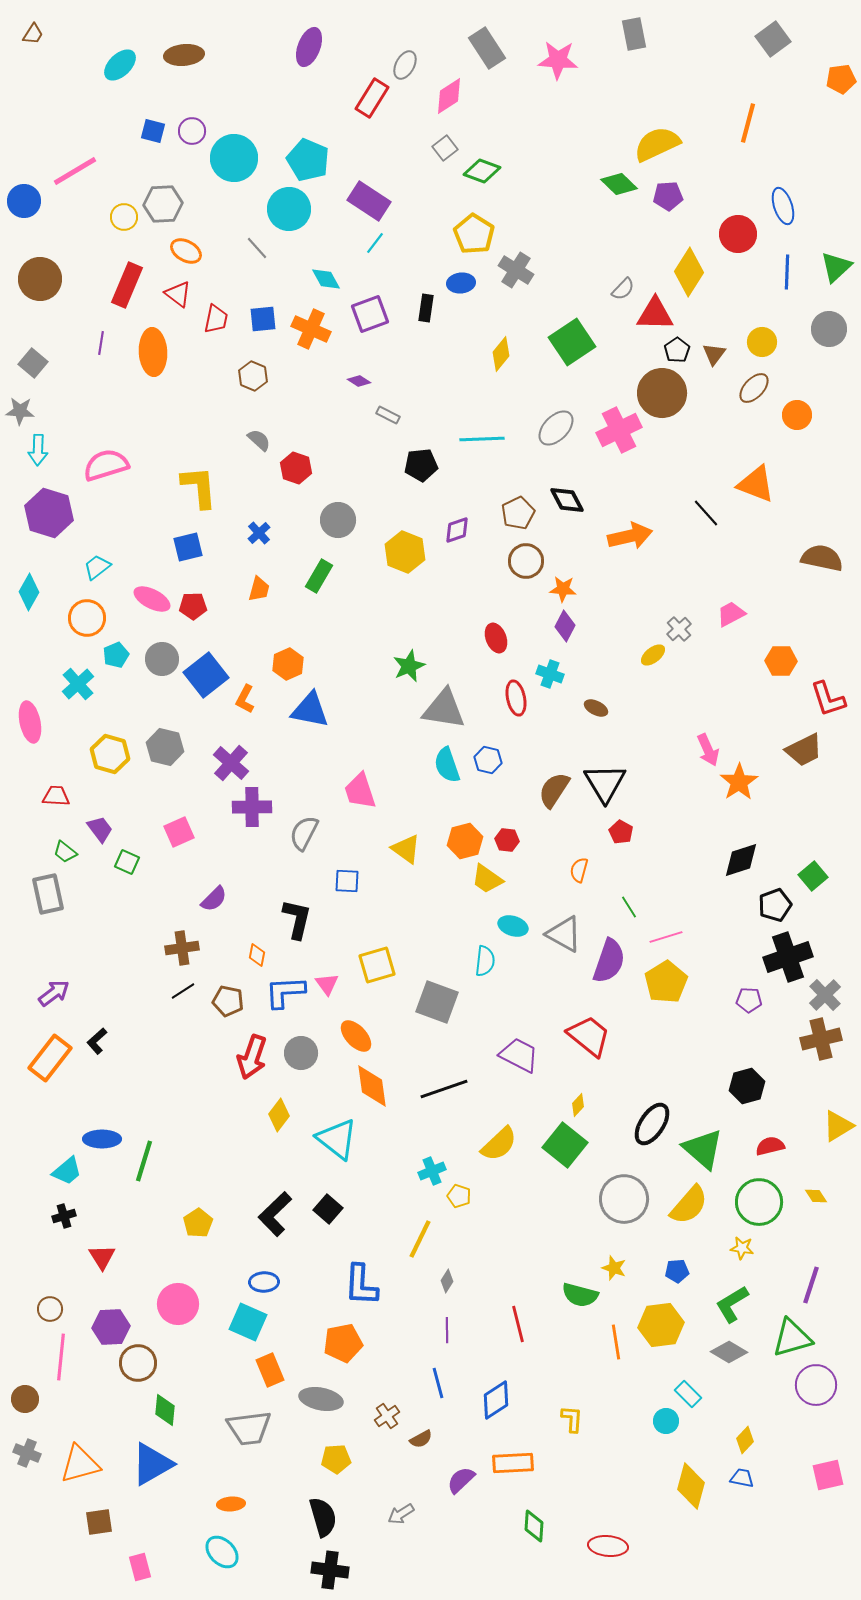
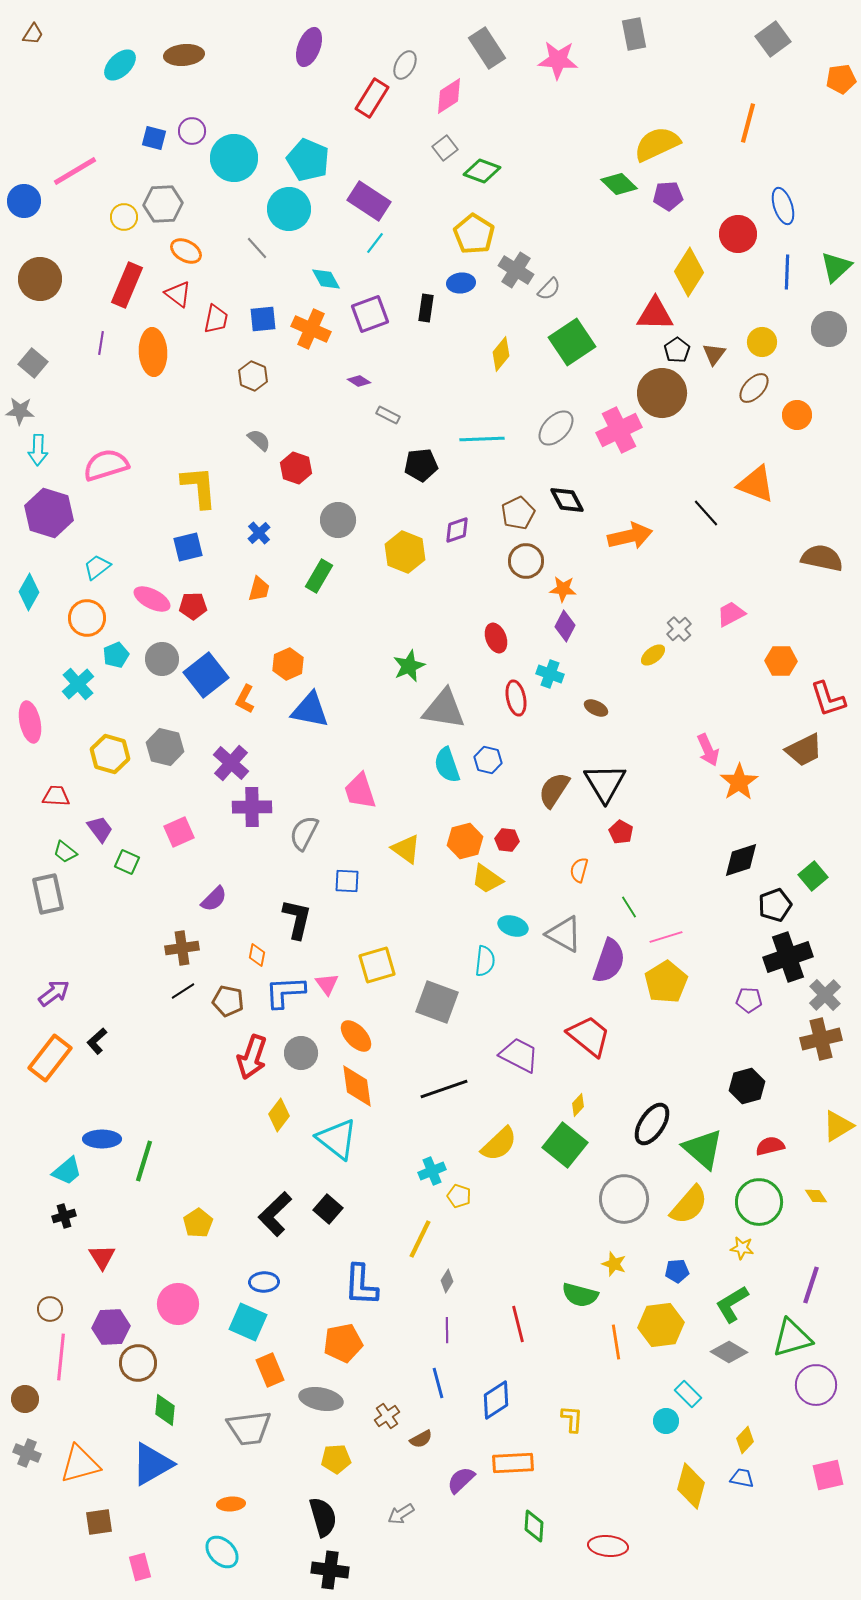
blue square at (153, 131): moved 1 px right, 7 px down
gray semicircle at (623, 289): moved 74 px left
orange diamond at (372, 1086): moved 15 px left
yellow star at (614, 1268): moved 4 px up
